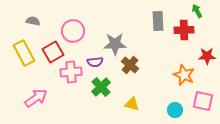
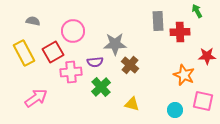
red cross: moved 4 px left, 2 px down
